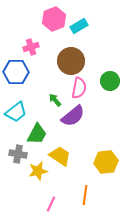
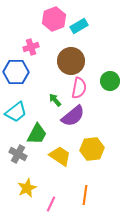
gray cross: rotated 18 degrees clockwise
yellow hexagon: moved 14 px left, 13 px up
yellow star: moved 11 px left, 17 px down; rotated 12 degrees counterclockwise
